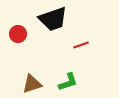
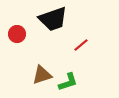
red circle: moved 1 px left
red line: rotated 21 degrees counterclockwise
brown triangle: moved 10 px right, 9 px up
